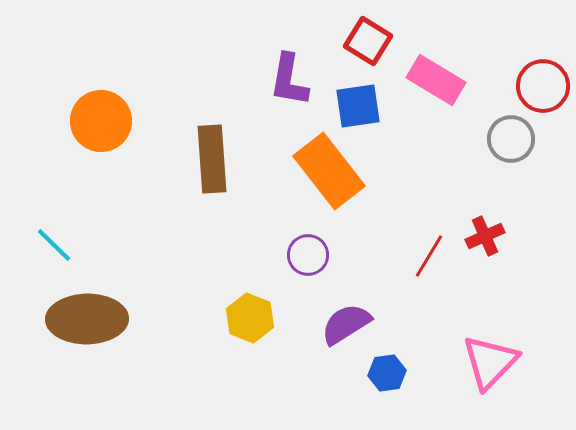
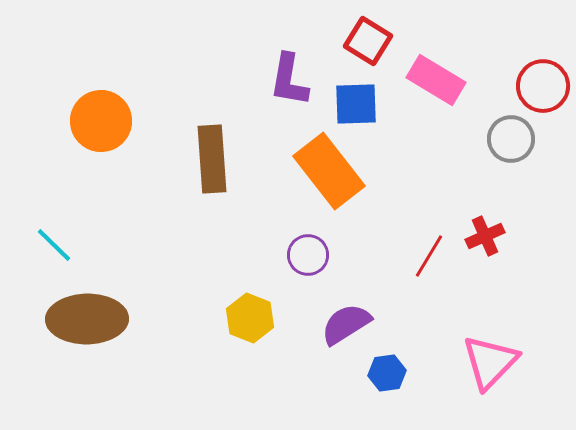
blue square: moved 2 px left, 2 px up; rotated 6 degrees clockwise
